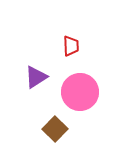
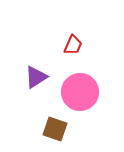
red trapezoid: moved 2 px right, 1 px up; rotated 25 degrees clockwise
brown square: rotated 25 degrees counterclockwise
